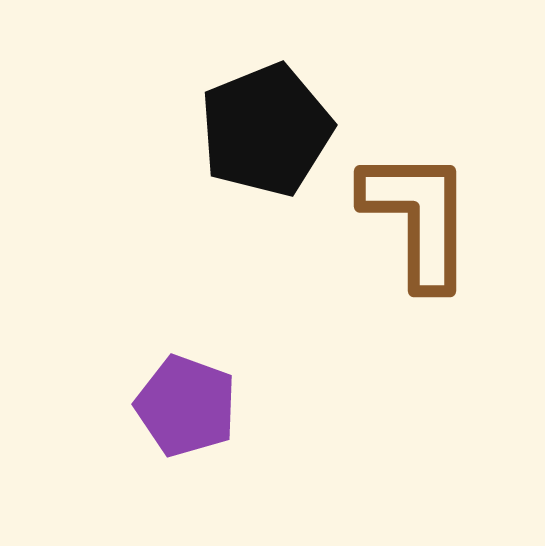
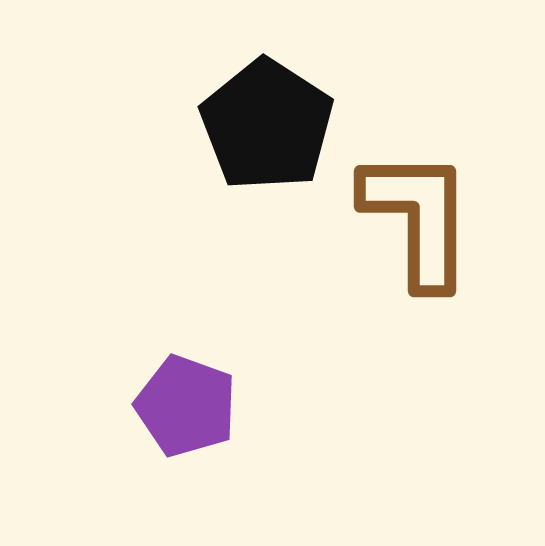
black pentagon: moved 1 px right, 5 px up; rotated 17 degrees counterclockwise
